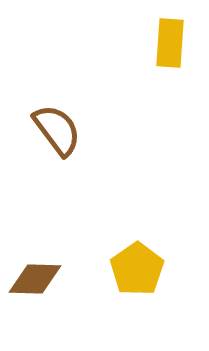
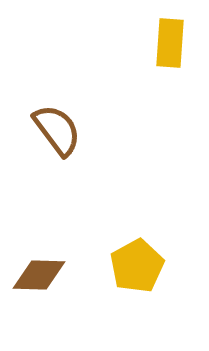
yellow pentagon: moved 3 px up; rotated 6 degrees clockwise
brown diamond: moved 4 px right, 4 px up
